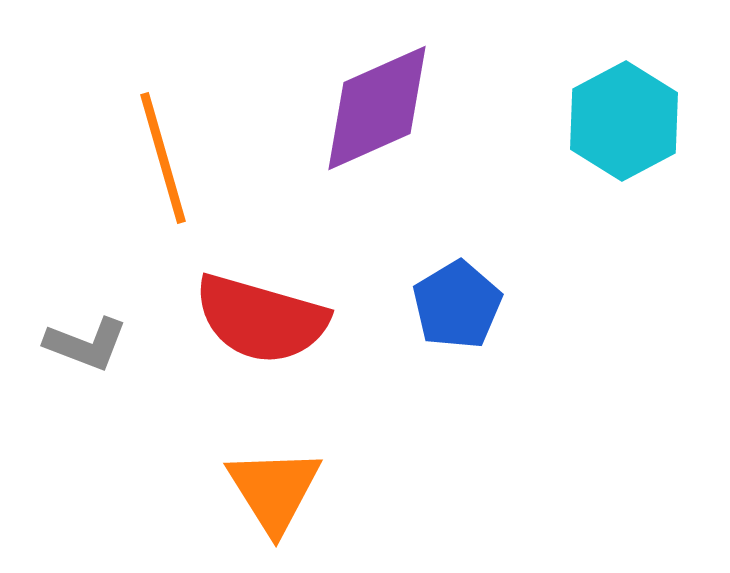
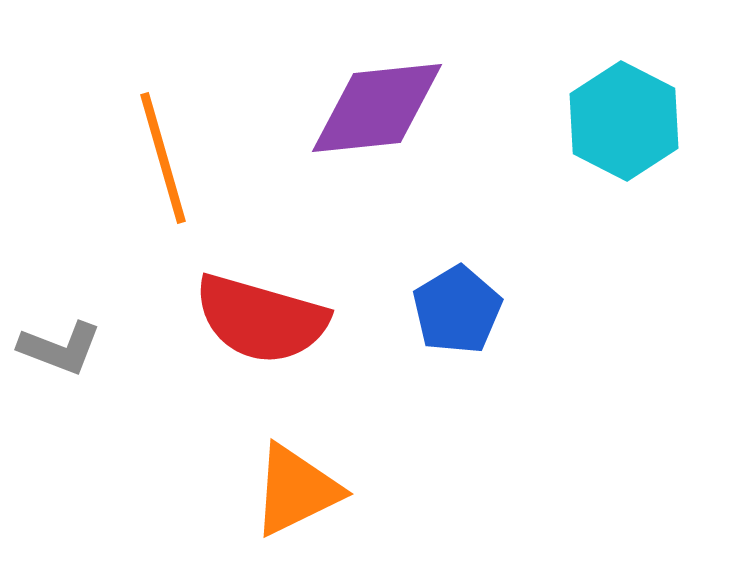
purple diamond: rotated 18 degrees clockwise
cyan hexagon: rotated 5 degrees counterclockwise
blue pentagon: moved 5 px down
gray L-shape: moved 26 px left, 4 px down
orange triangle: moved 22 px right; rotated 36 degrees clockwise
